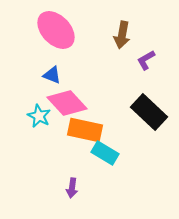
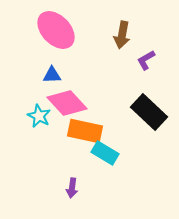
blue triangle: rotated 24 degrees counterclockwise
orange rectangle: moved 1 px down
